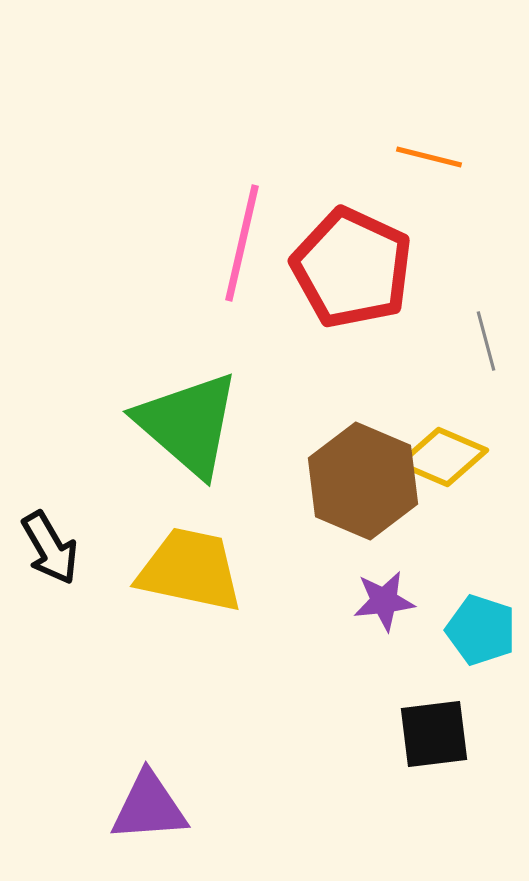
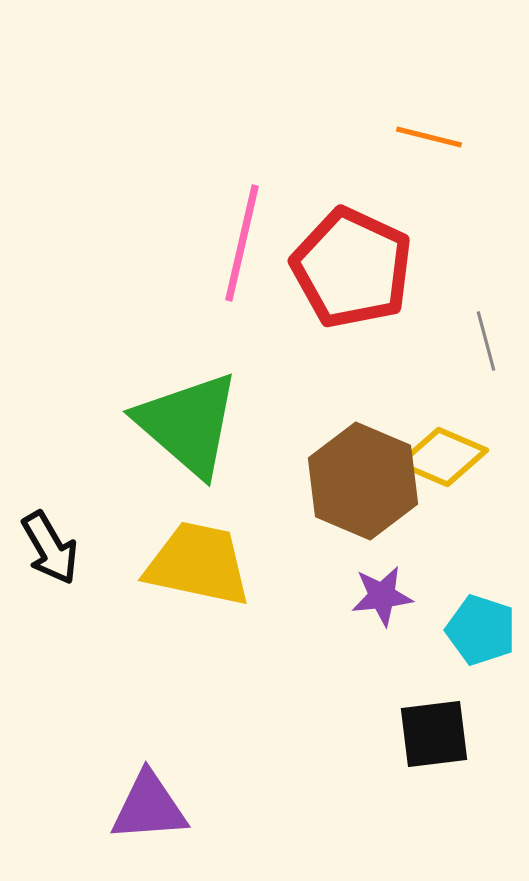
orange line: moved 20 px up
yellow trapezoid: moved 8 px right, 6 px up
purple star: moved 2 px left, 5 px up
